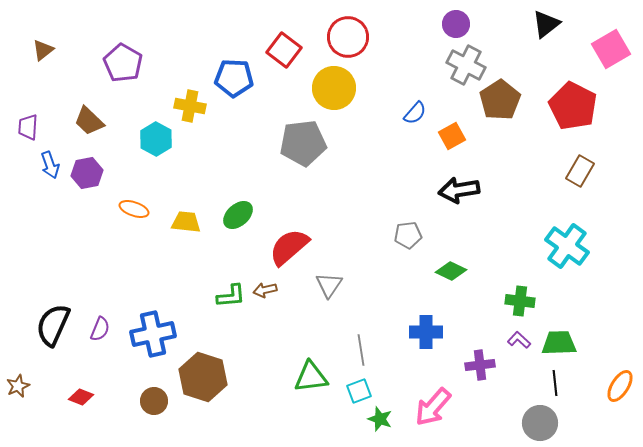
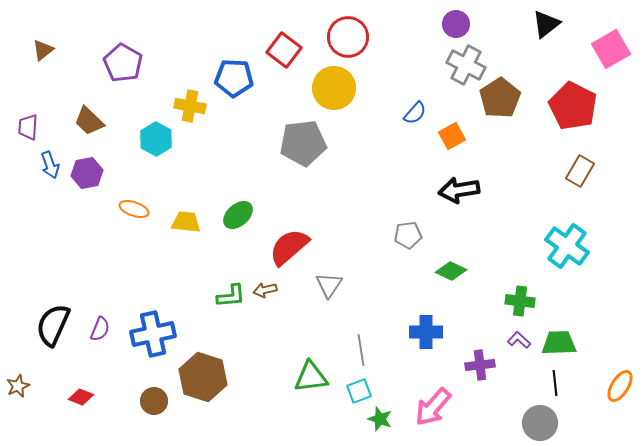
brown pentagon at (500, 100): moved 2 px up
